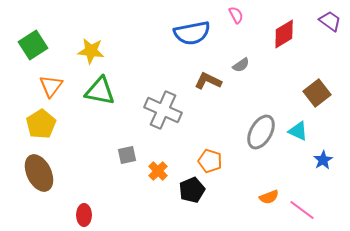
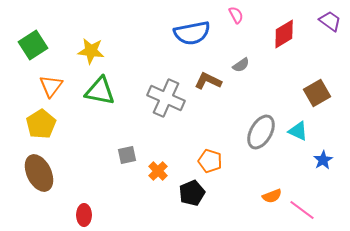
brown square: rotated 8 degrees clockwise
gray cross: moved 3 px right, 12 px up
black pentagon: moved 3 px down
orange semicircle: moved 3 px right, 1 px up
